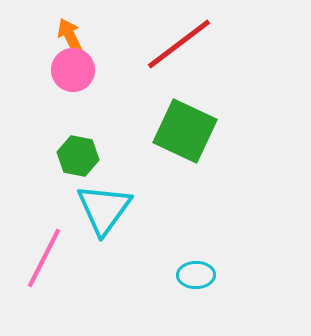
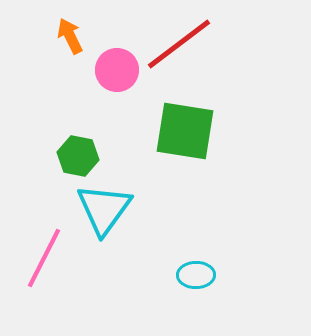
pink circle: moved 44 px right
green square: rotated 16 degrees counterclockwise
